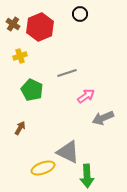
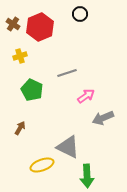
gray triangle: moved 5 px up
yellow ellipse: moved 1 px left, 3 px up
